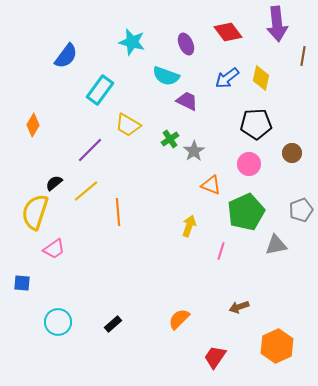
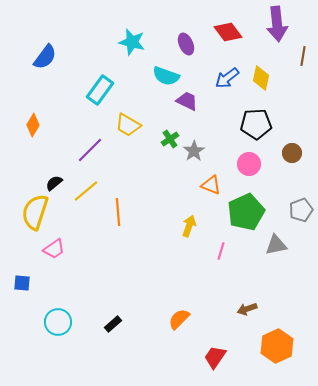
blue semicircle: moved 21 px left, 1 px down
brown arrow: moved 8 px right, 2 px down
